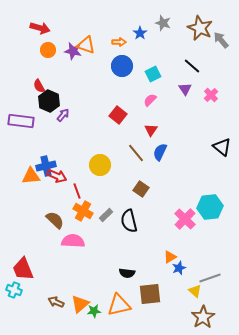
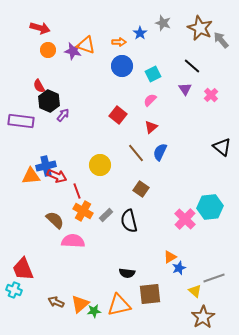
red triangle at (151, 130): moved 3 px up; rotated 16 degrees clockwise
gray line at (210, 278): moved 4 px right
